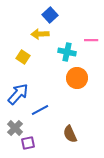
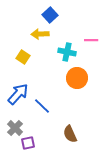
blue line: moved 2 px right, 4 px up; rotated 72 degrees clockwise
